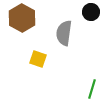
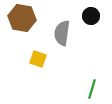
black circle: moved 4 px down
brown hexagon: rotated 20 degrees counterclockwise
gray semicircle: moved 2 px left
